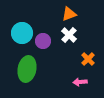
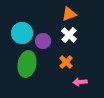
orange cross: moved 22 px left, 3 px down
green ellipse: moved 5 px up
